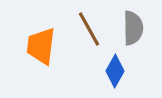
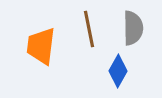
brown line: rotated 18 degrees clockwise
blue diamond: moved 3 px right
